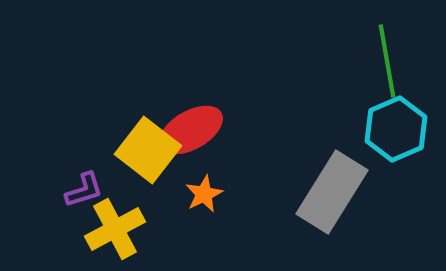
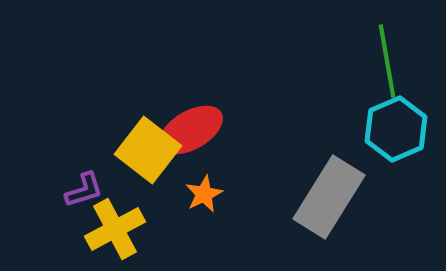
gray rectangle: moved 3 px left, 5 px down
